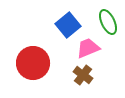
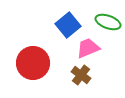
green ellipse: rotated 45 degrees counterclockwise
brown cross: moved 2 px left
